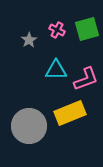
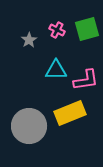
pink L-shape: moved 1 px down; rotated 12 degrees clockwise
